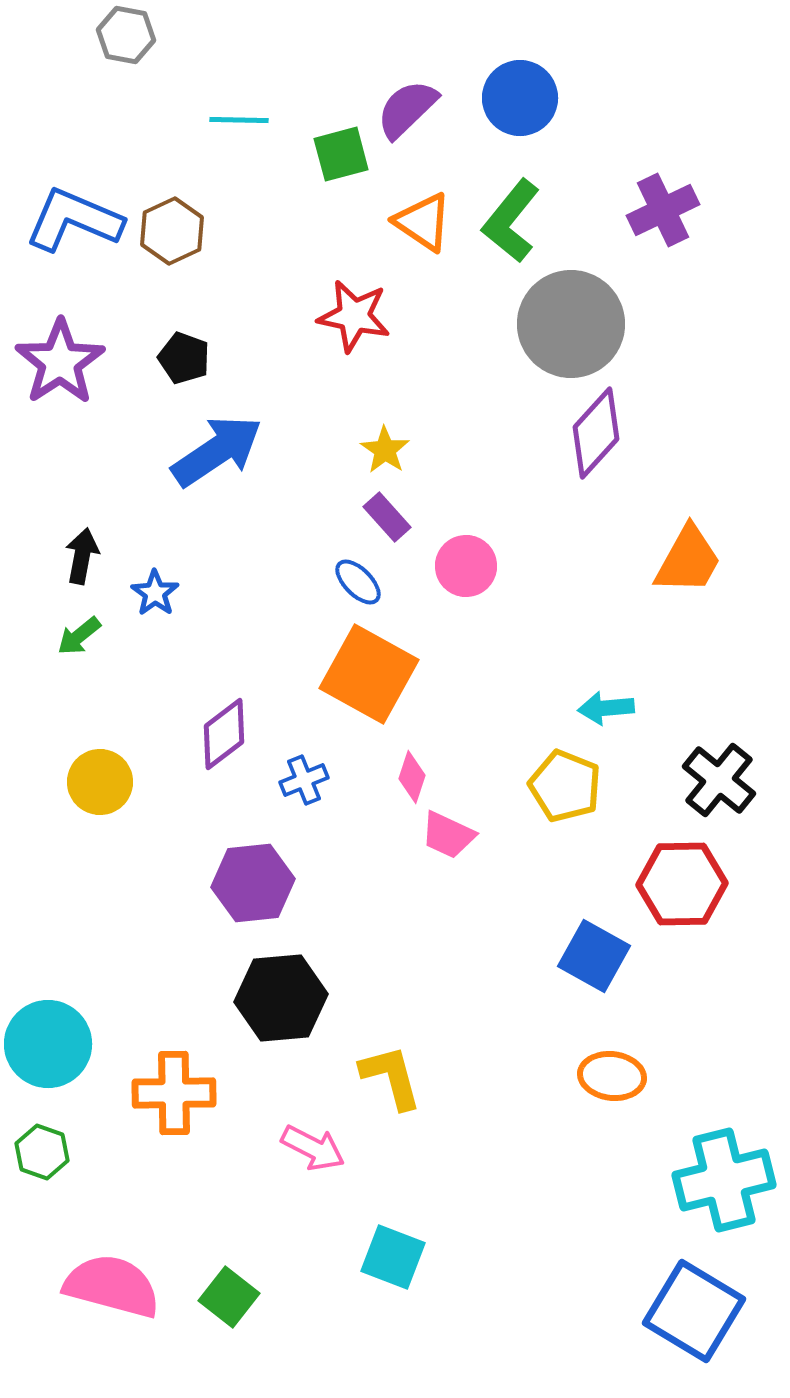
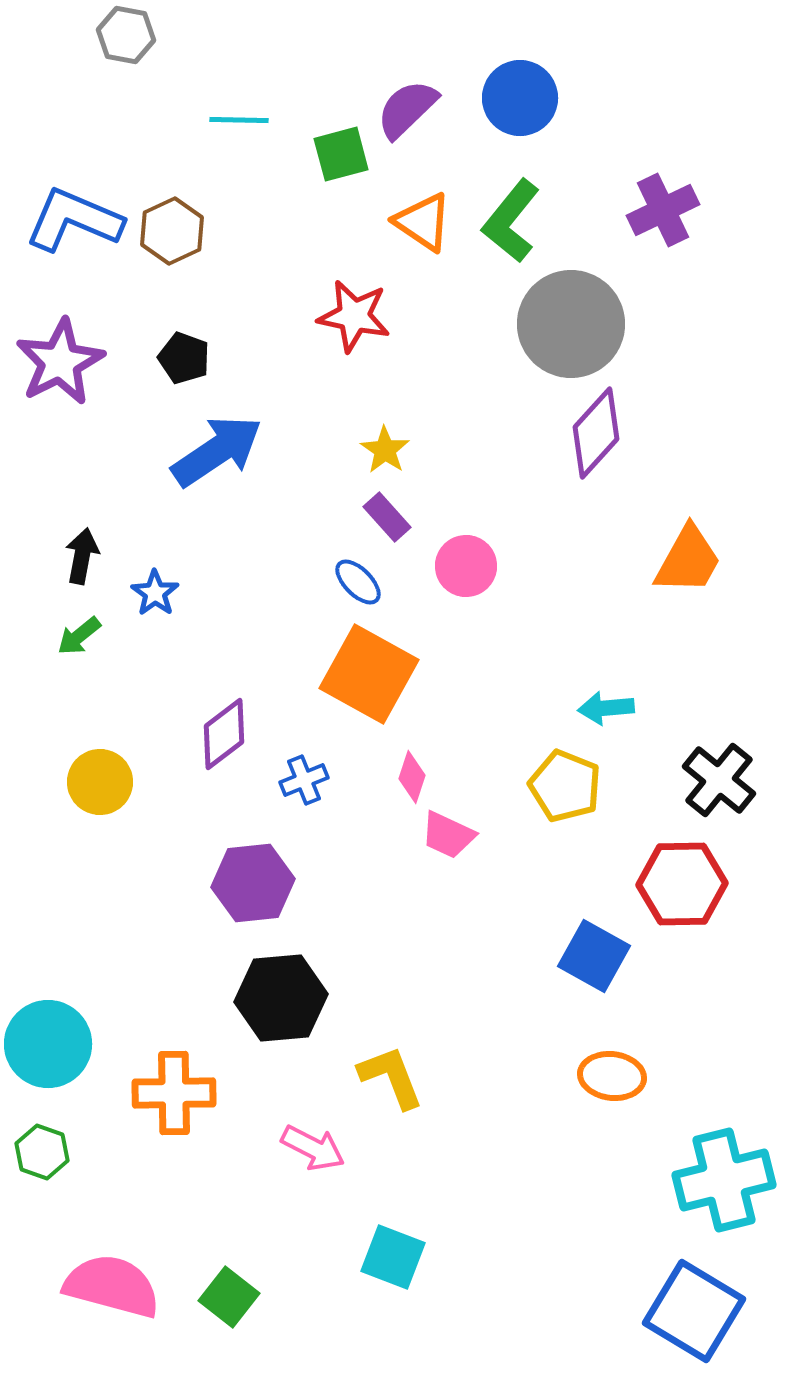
purple star at (60, 362): rotated 6 degrees clockwise
yellow L-shape at (391, 1077): rotated 6 degrees counterclockwise
